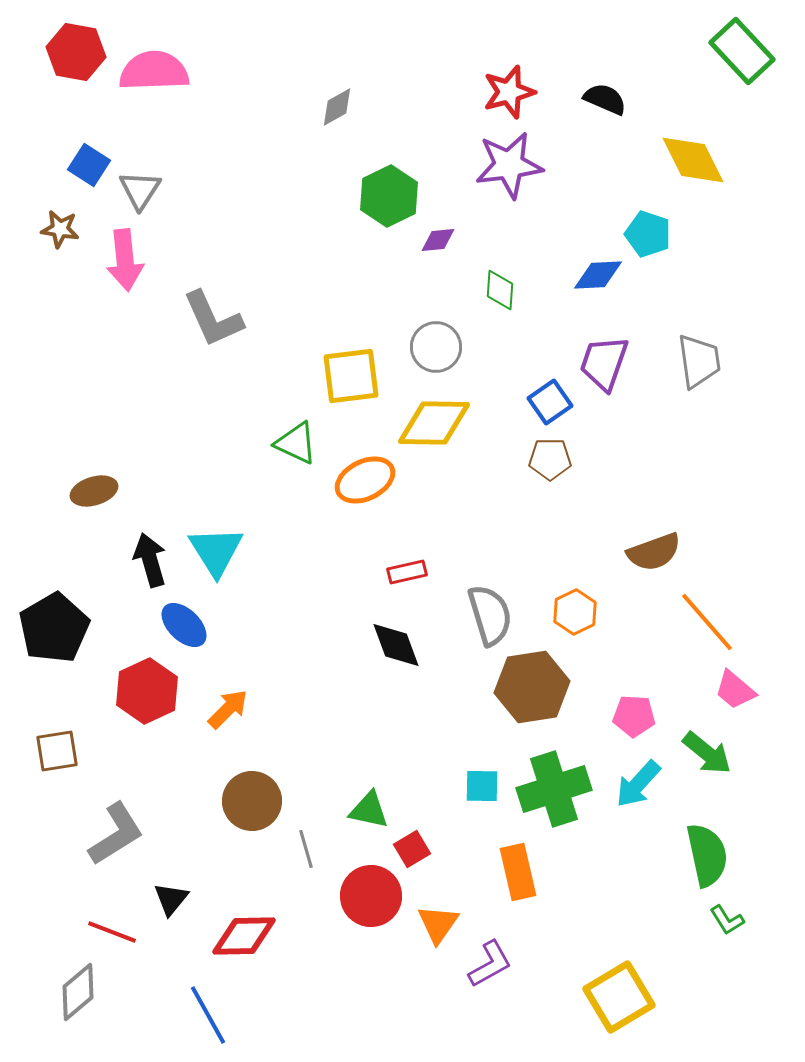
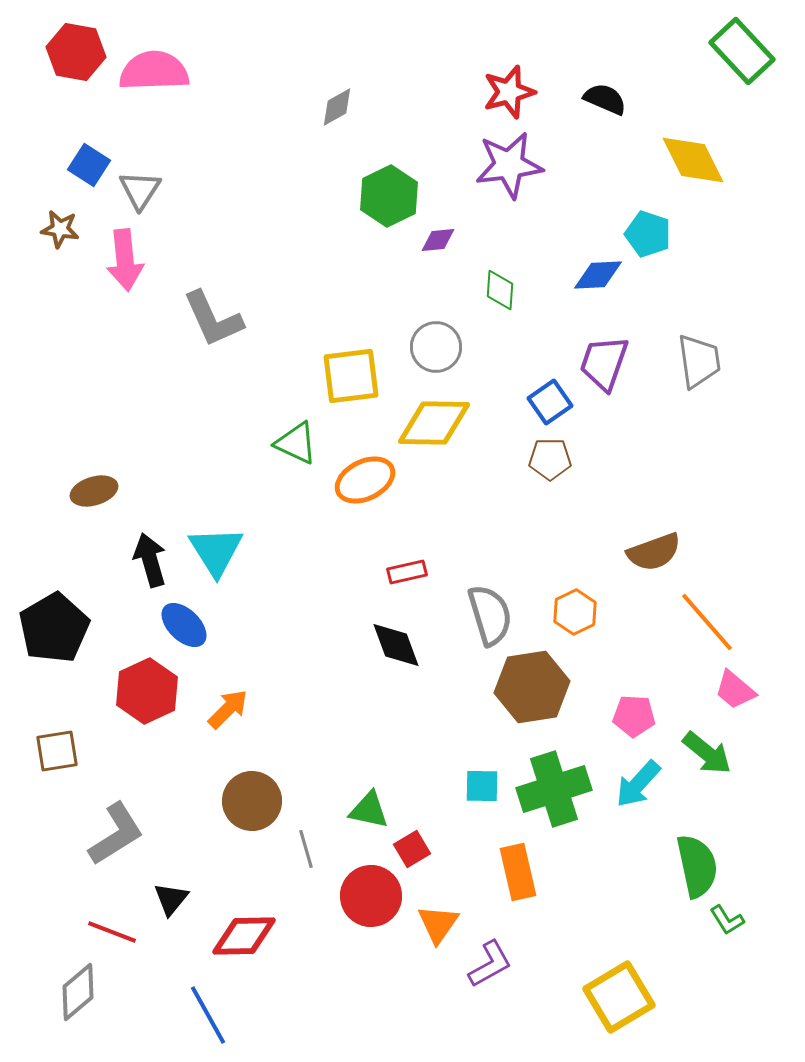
green semicircle at (707, 855): moved 10 px left, 11 px down
